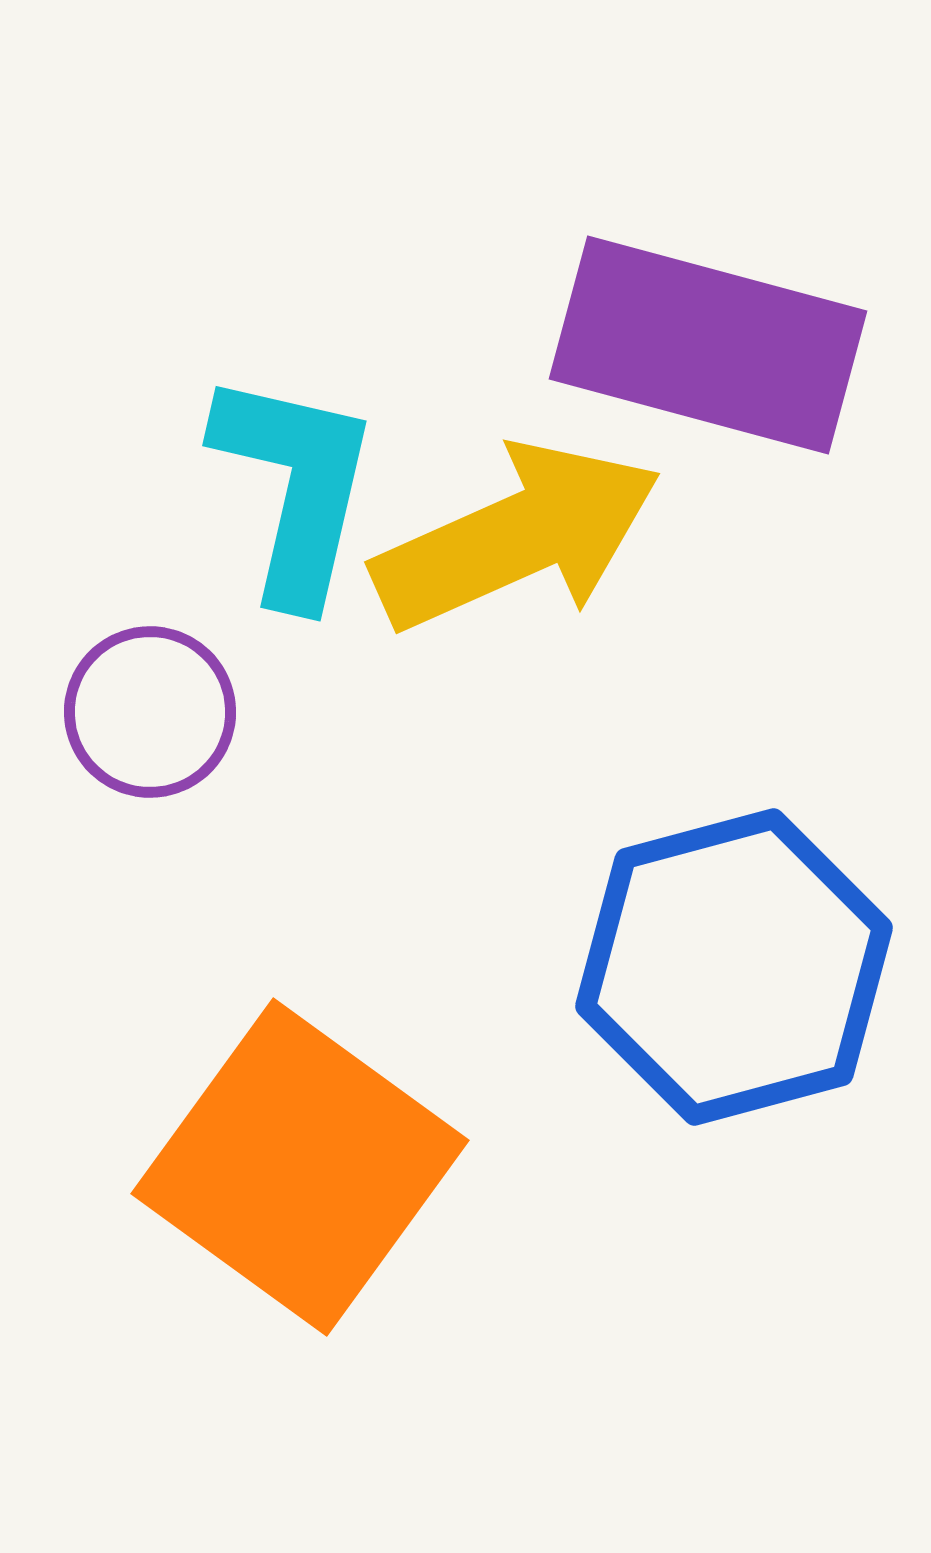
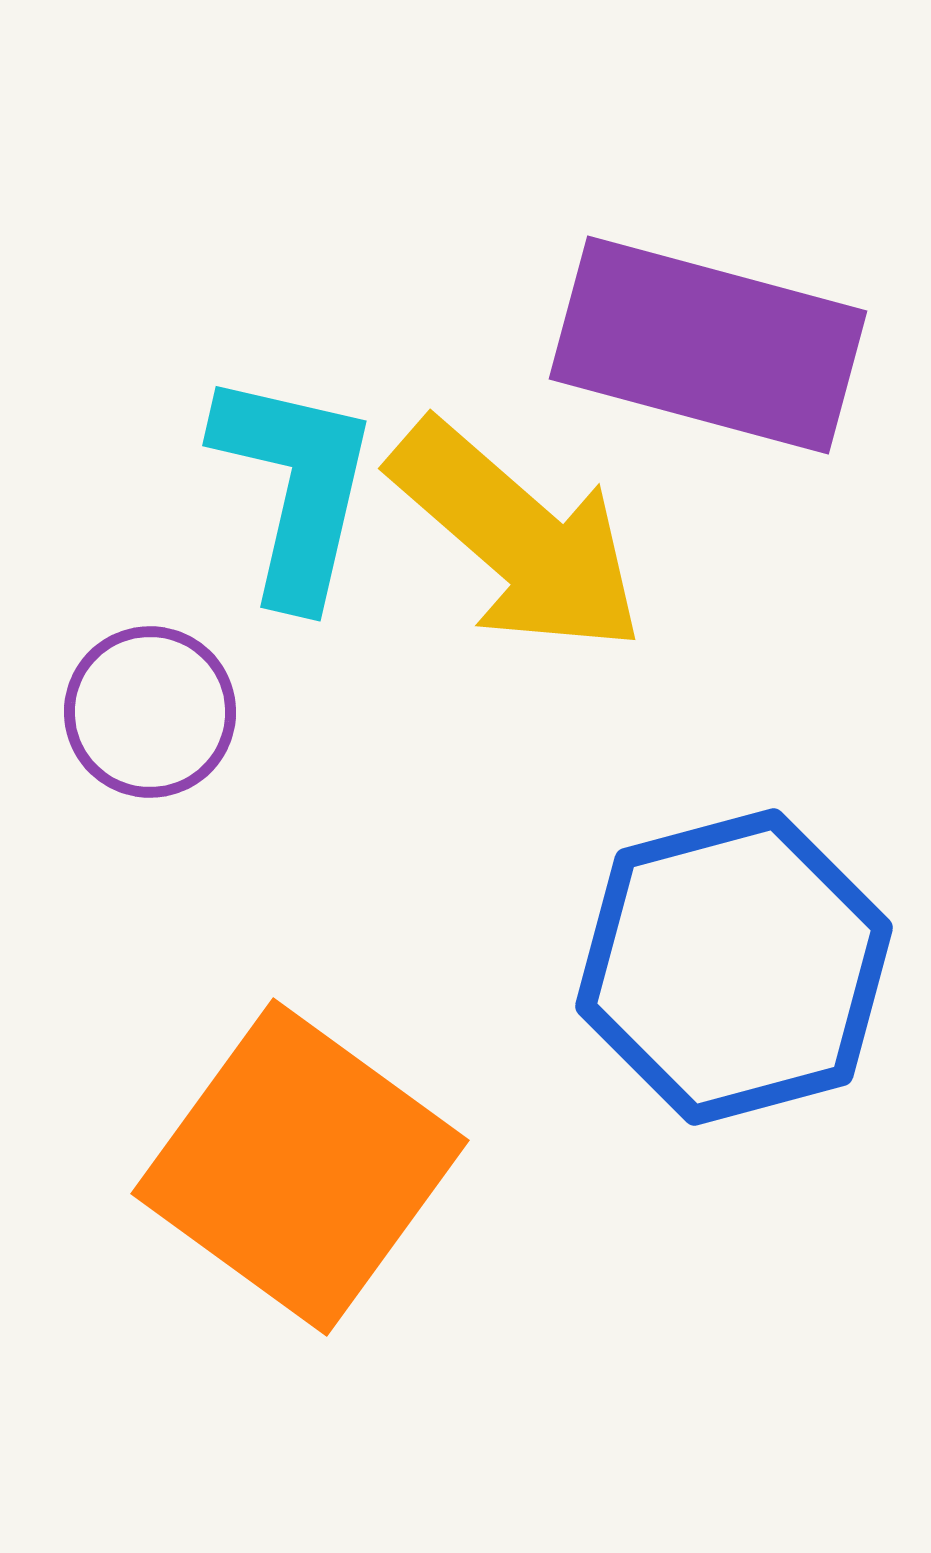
yellow arrow: rotated 65 degrees clockwise
